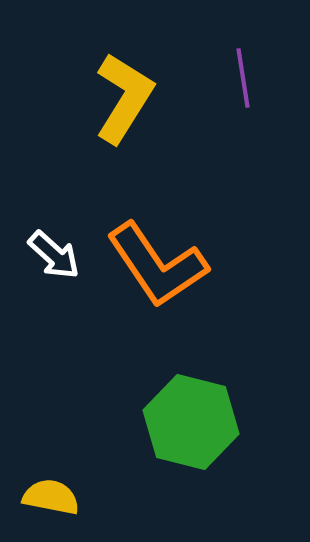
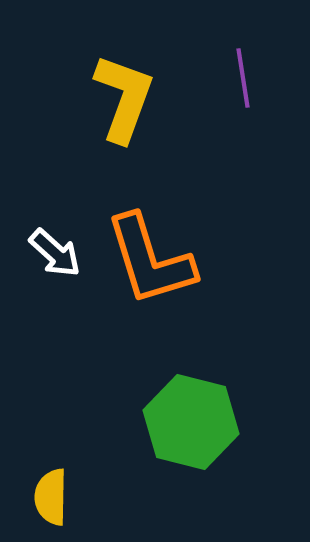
yellow L-shape: rotated 12 degrees counterclockwise
white arrow: moved 1 px right, 2 px up
orange L-shape: moved 7 px left, 5 px up; rotated 17 degrees clockwise
yellow semicircle: rotated 100 degrees counterclockwise
